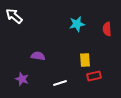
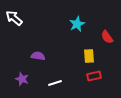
white arrow: moved 2 px down
cyan star: rotated 14 degrees counterclockwise
red semicircle: moved 8 px down; rotated 32 degrees counterclockwise
yellow rectangle: moved 4 px right, 4 px up
white line: moved 5 px left
